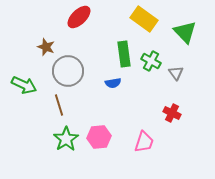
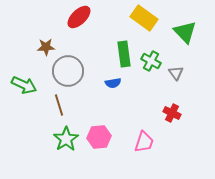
yellow rectangle: moved 1 px up
brown star: rotated 24 degrees counterclockwise
